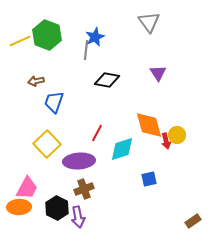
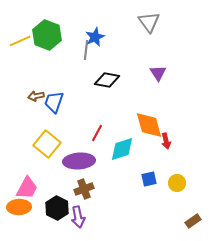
brown arrow: moved 15 px down
yellow circle: moved 48 px down
yellow square: rotated 8 degrees counterclockwise
